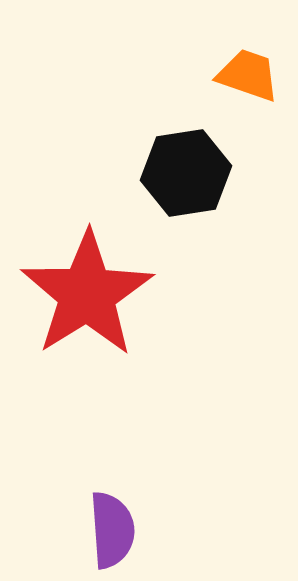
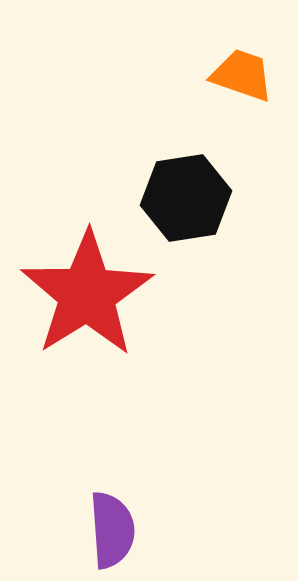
orange trapezoid: moved 6 px left
black hexagon: moved 25 px down
